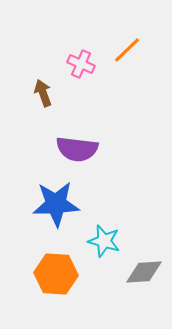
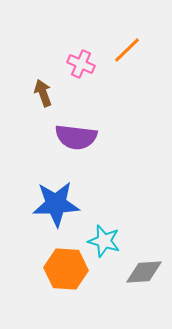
purple semicircle: moved 1 px left, 12 px up
orange hexagon: moved 10 px right, 5 px up
